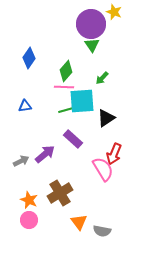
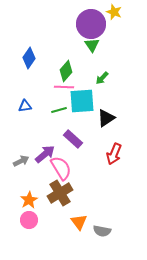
green line: moved 7 px left
pink semicircle: moved 42 px left, 1 px up
orange star: rotated 18 degrees clockwise
